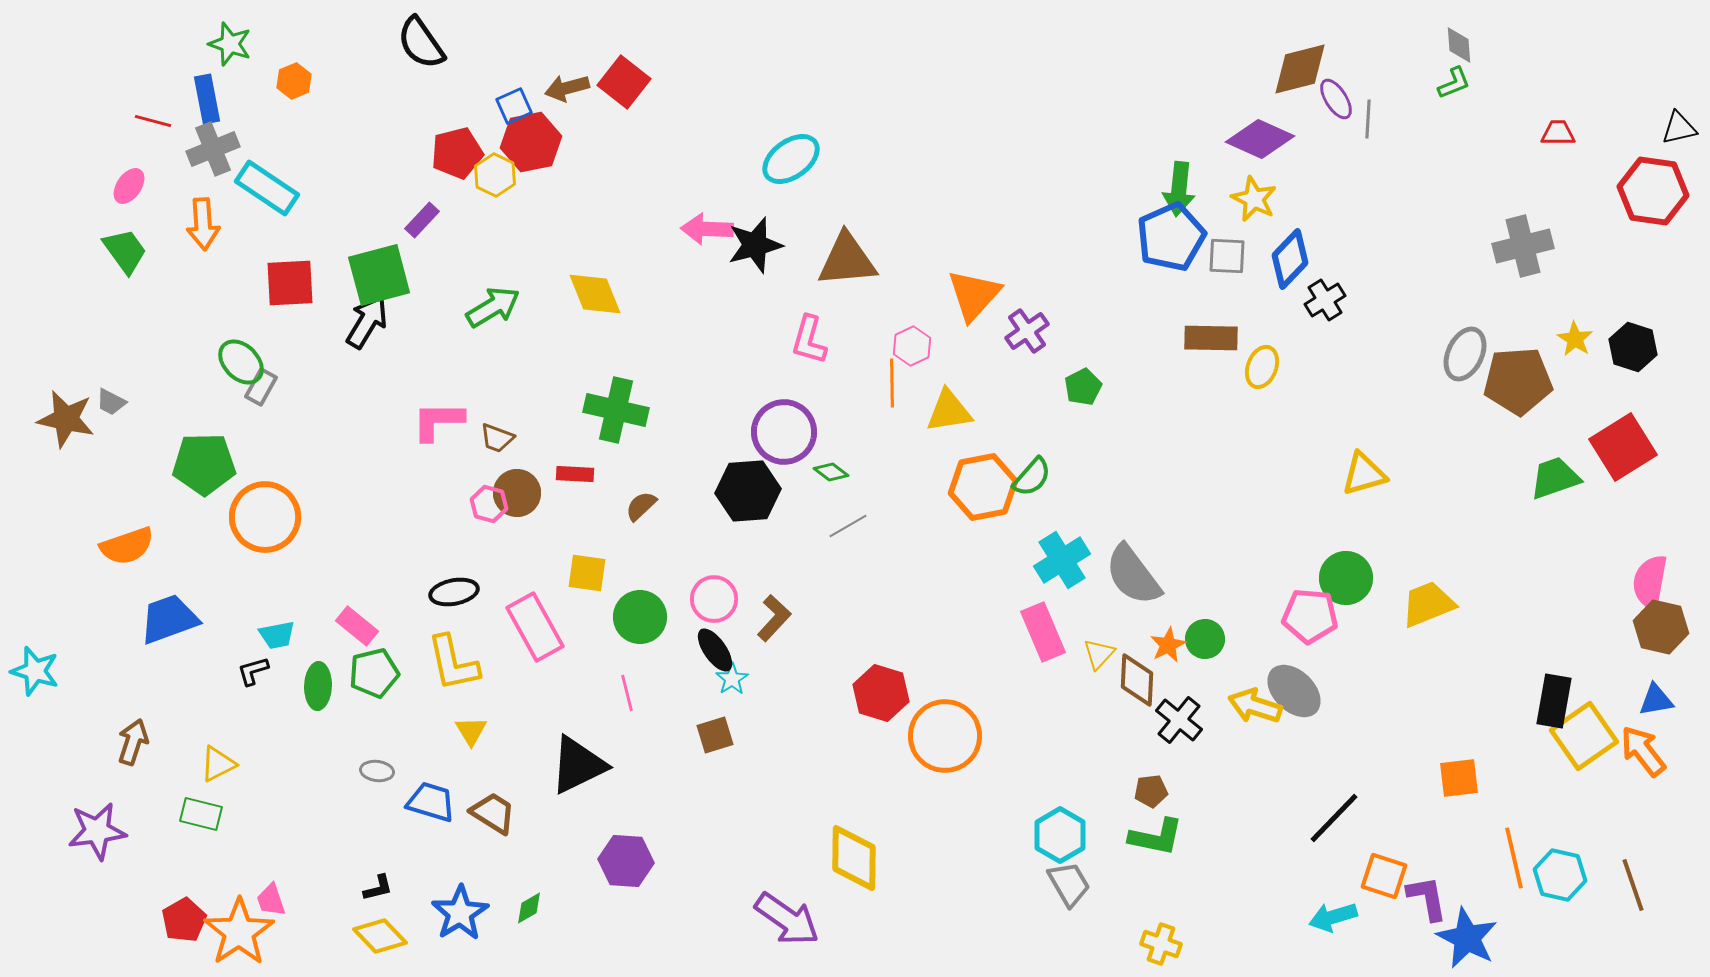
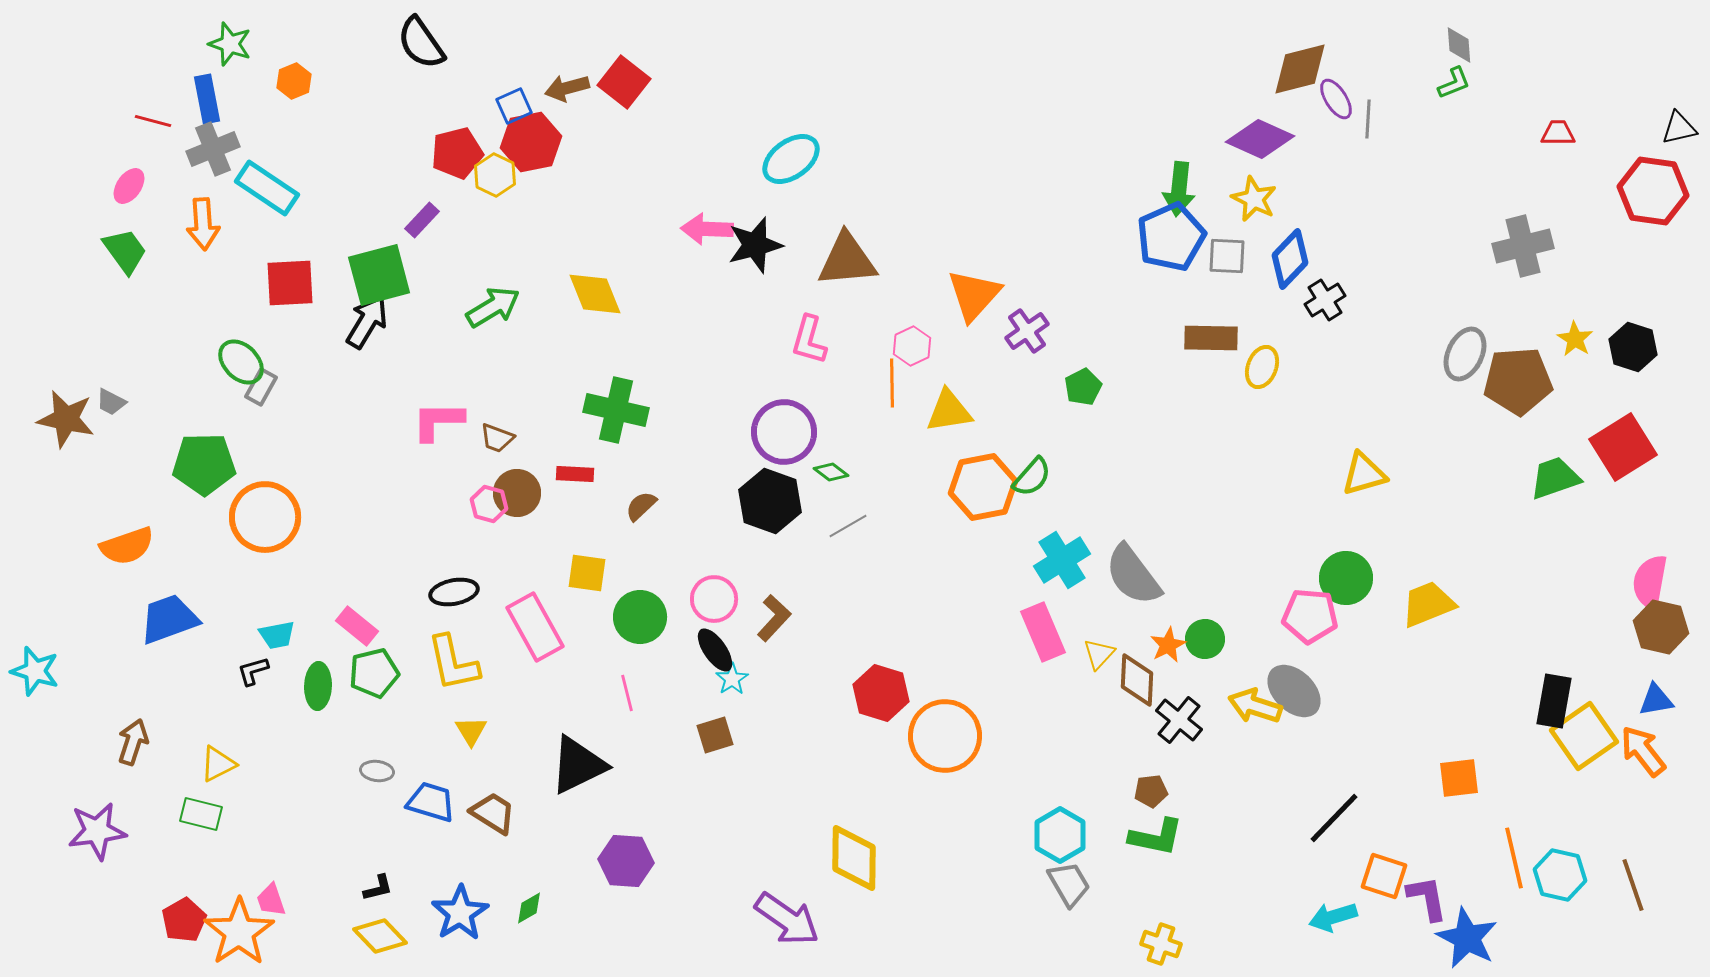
black hexagon at (748, 491): moved 22 px right, 10 px down; rotated 24 degrees clockwise
